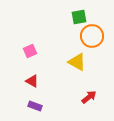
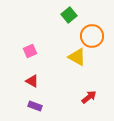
green square: moved 10 px left, 2 px up; rotated 28 degrees counterclockwise
yellow triangle: moved 5 px up
